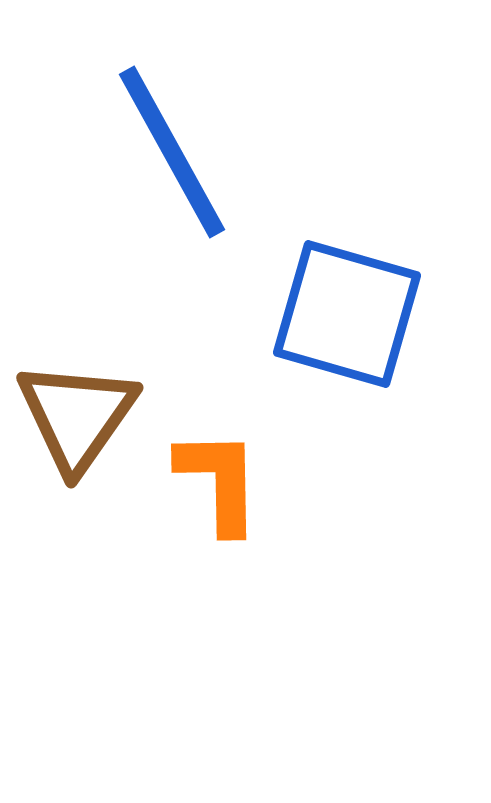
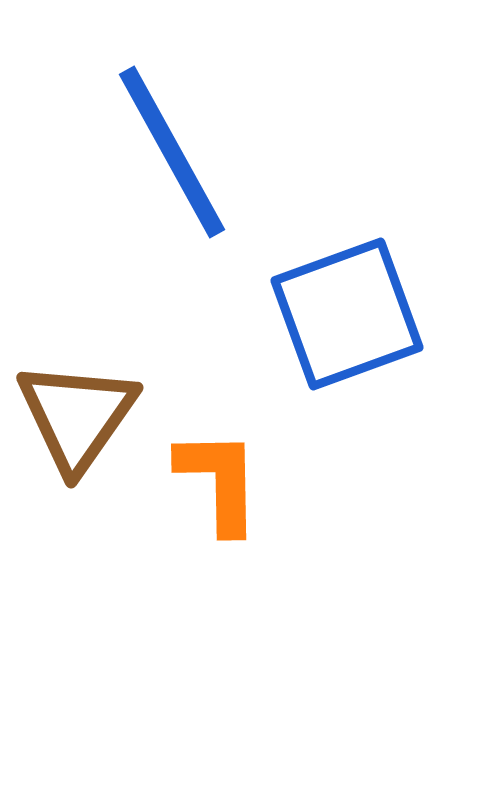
blue square: rotated 36 degrees counterclockwise
